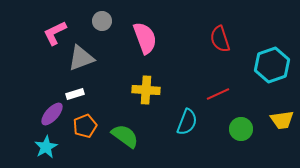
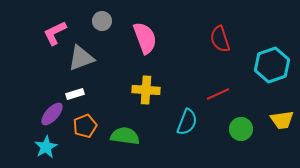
green semicircle: rotated 28 degrees counterclockwise
